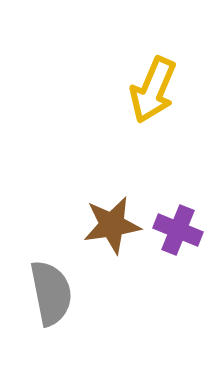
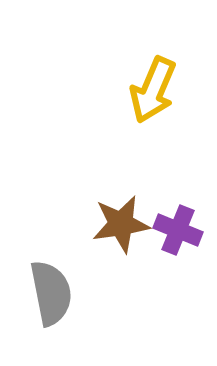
brown star: moved 9 px right, 1 px up
